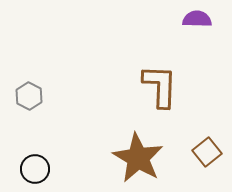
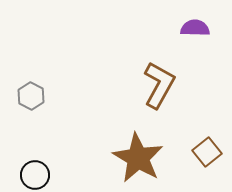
purple semicircle: moved 2 px left, 9 px down
brown L-shape: moved 1 px left, 1 px up; rotated 27 degrees clockwise
gray hexagon: moved 2 px right
black circle: moved 6 px down
